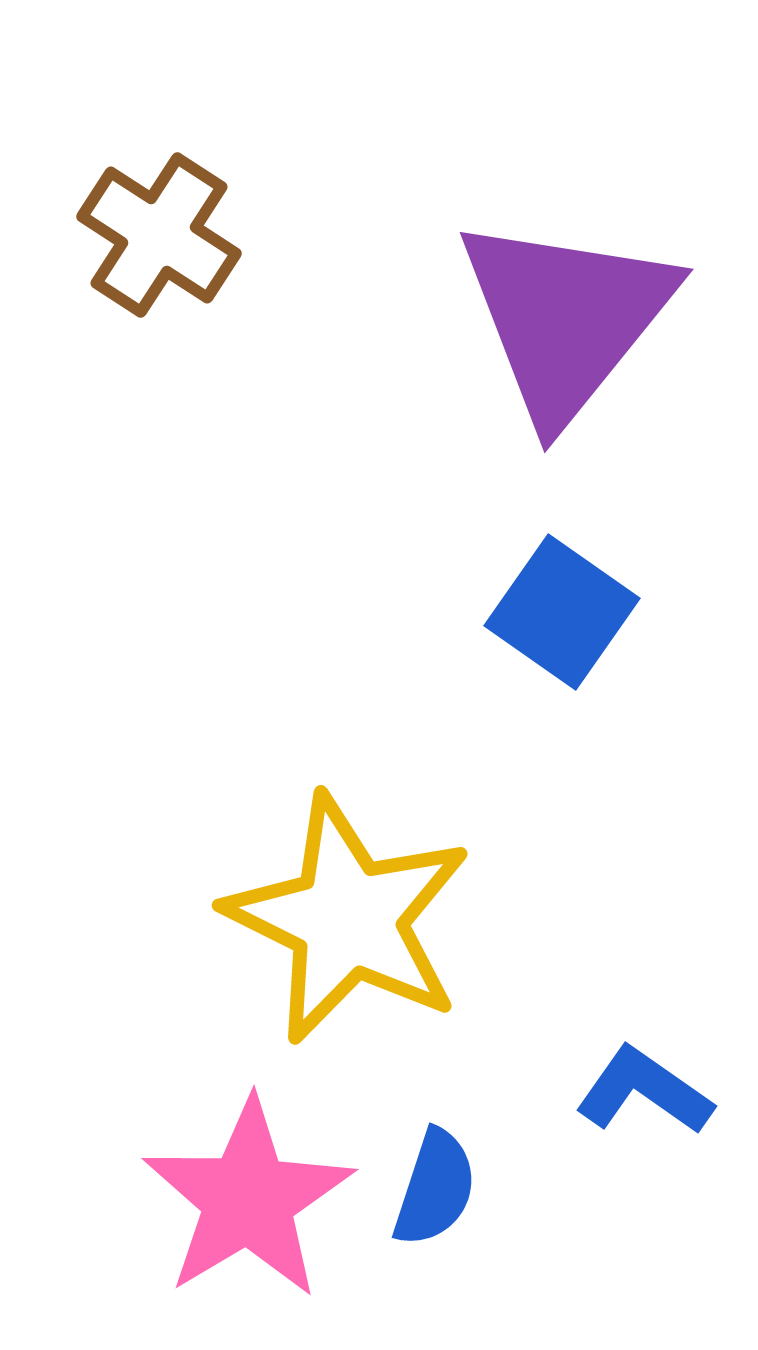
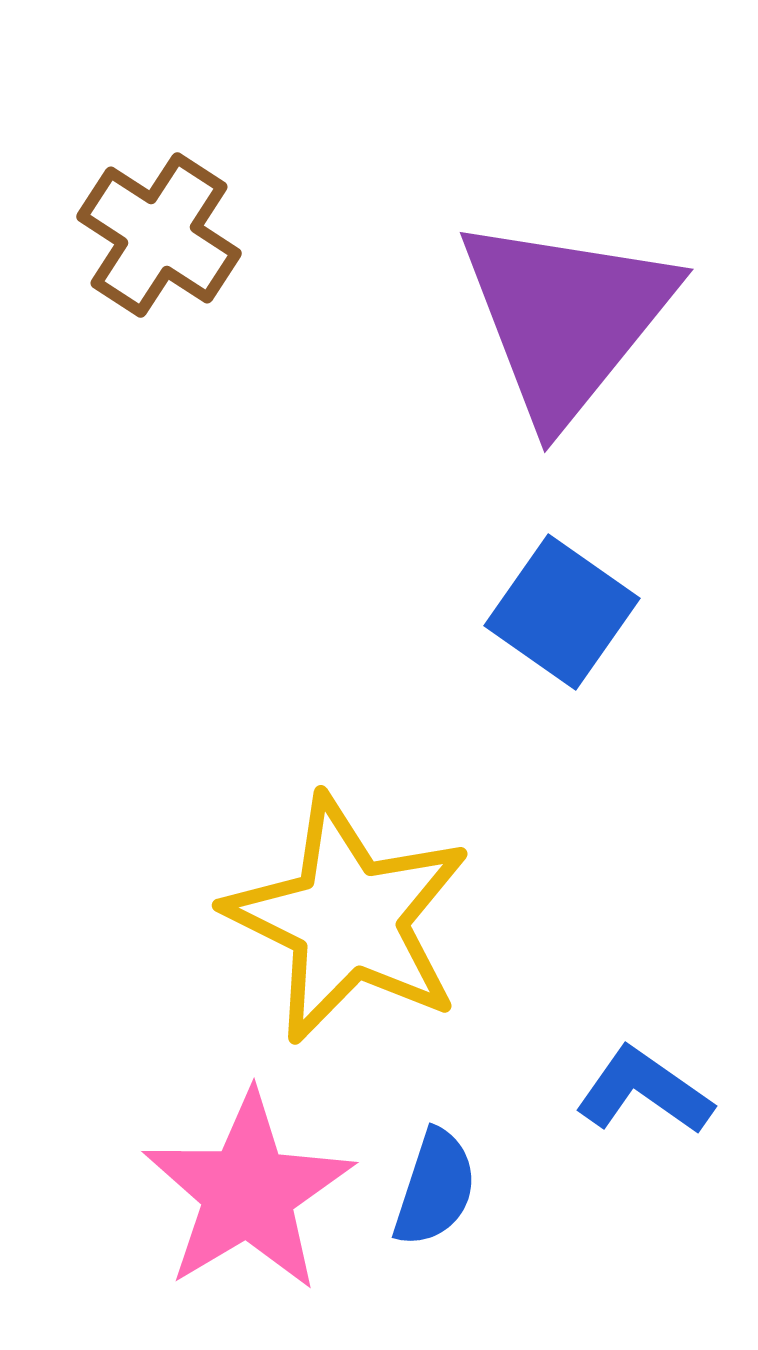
pink star: moved 7 px up
